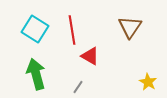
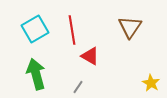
cyan square: rotated 28 degrees clockwise
yellow star: moved 3 px right, 1 px down
